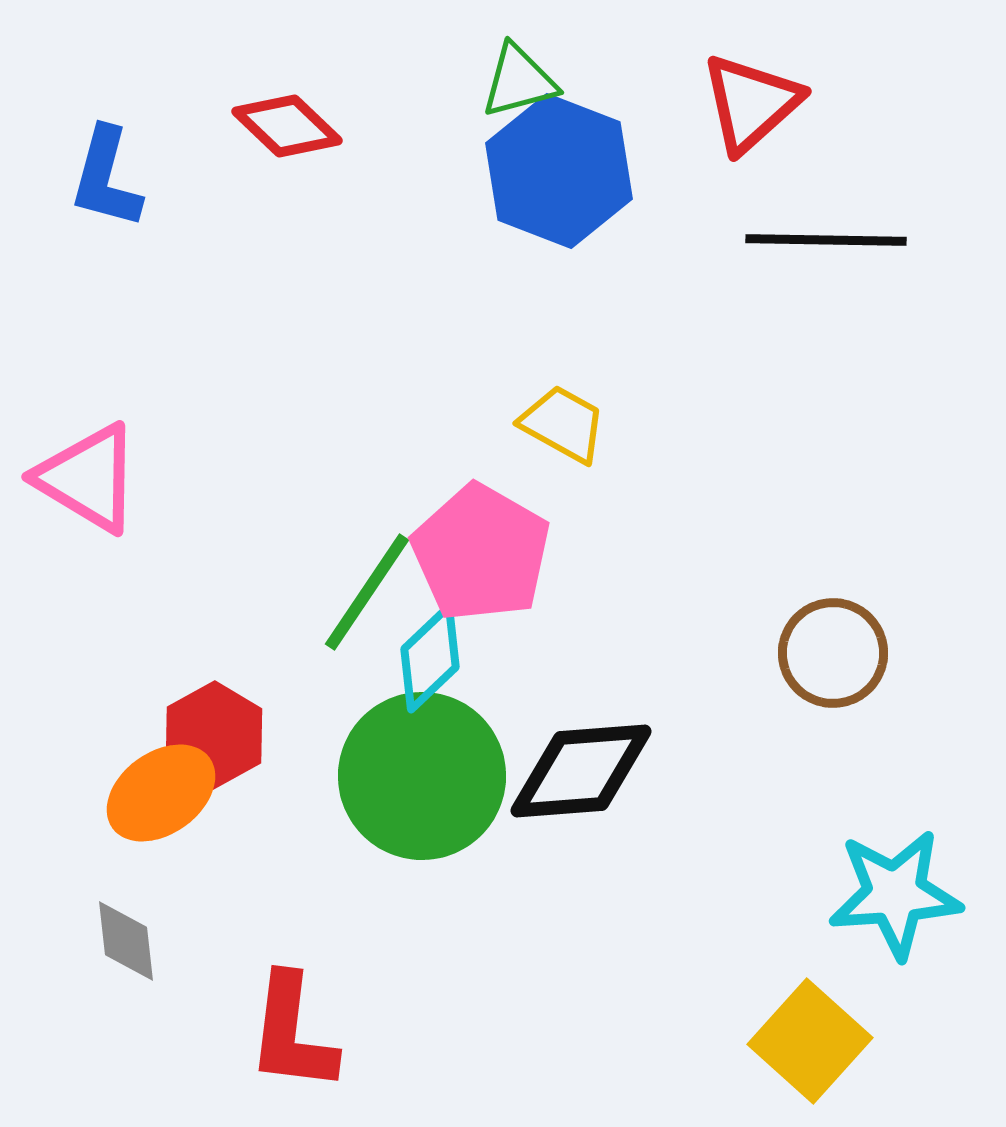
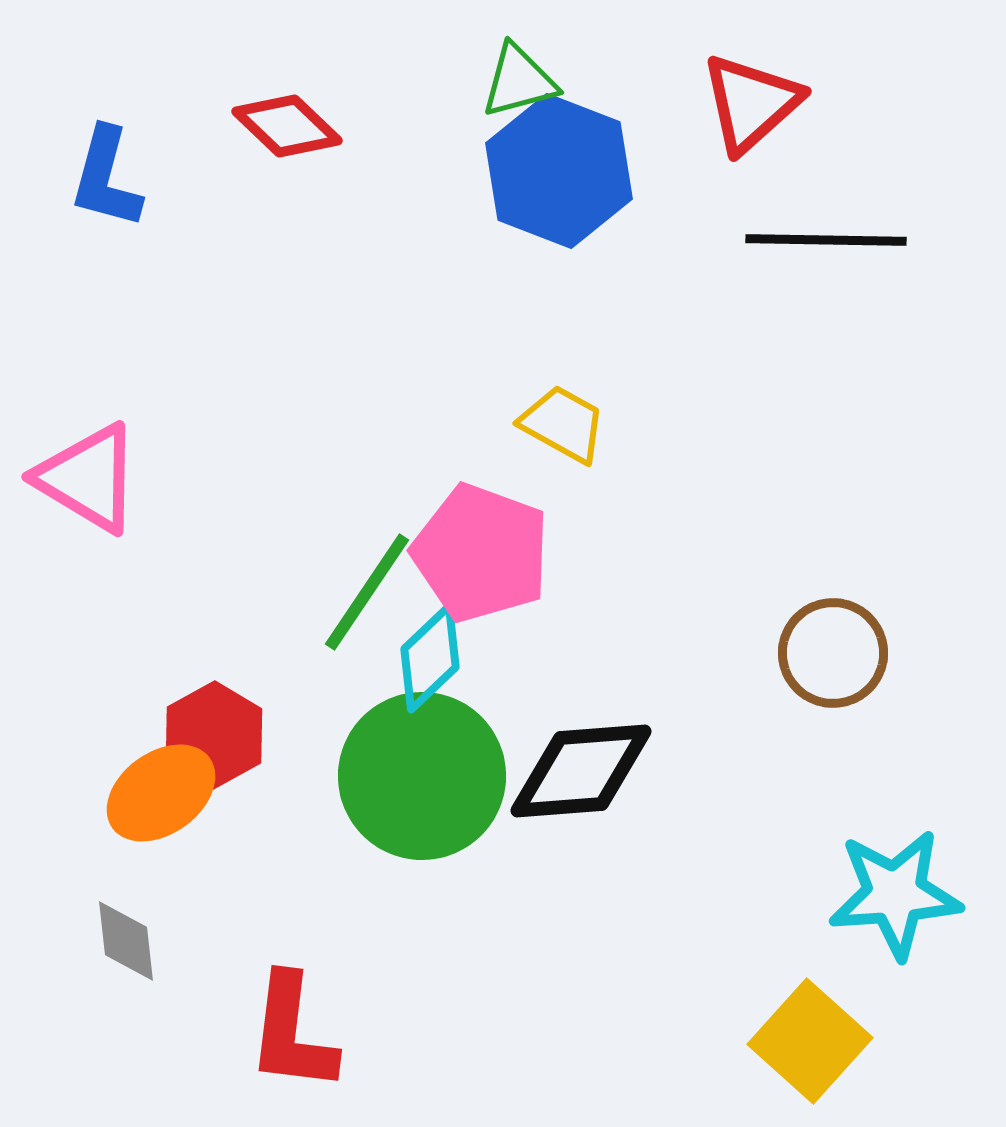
pink pentagon: rotated 10 degrees counterclockwise
